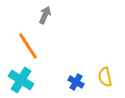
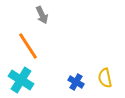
gray arrow: moved 3 px left; rotated 132 degrees clockwise
yellow semicircle: moved 1 px down
